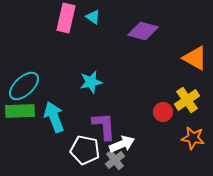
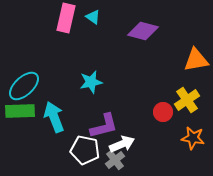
orange triangle: moved 1 px right, 2 px down; rotated 40 degrees counterclockwise
purple L-shape: rotated 80 degrees clockwise
